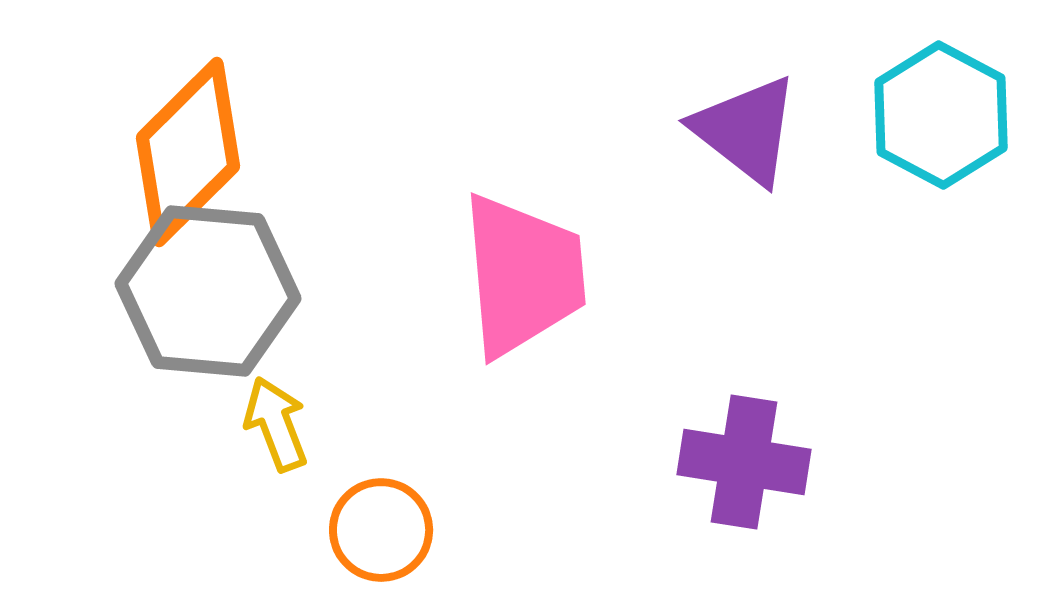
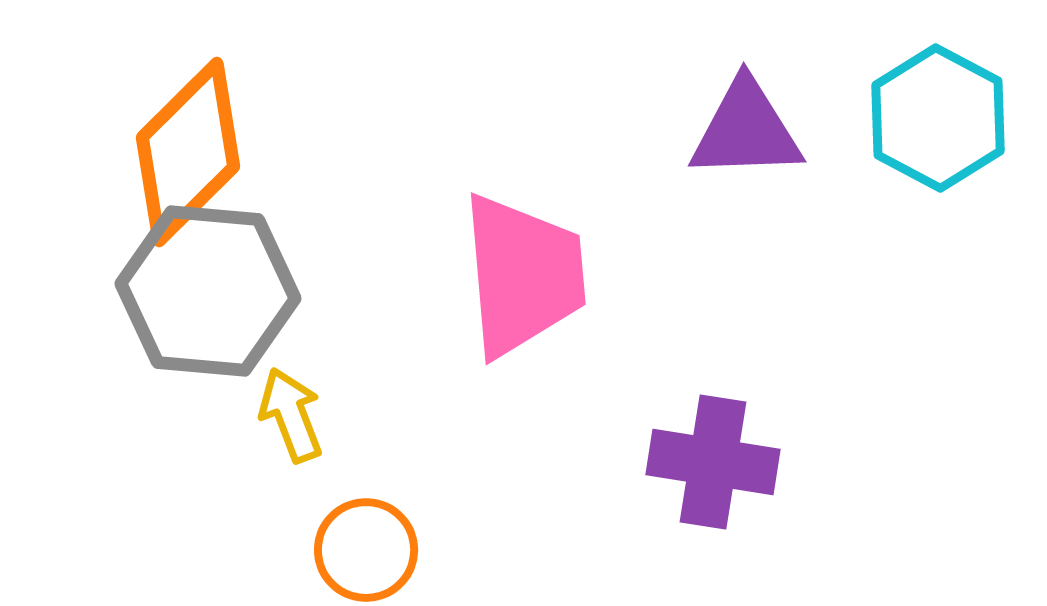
cyan hexagon: moved 3 px left, 3 px down
purple triangle: rotated 40 degrees counterclockwise
yellow arrow: moved 15 px right, 9 px up
purple cross: moved 31 px left
orange circle: moved 15 px left, 20 px down
